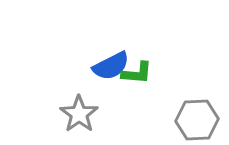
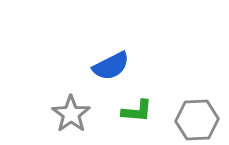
green L-shape: moved 38 px down
gray star: moved 8 px left
